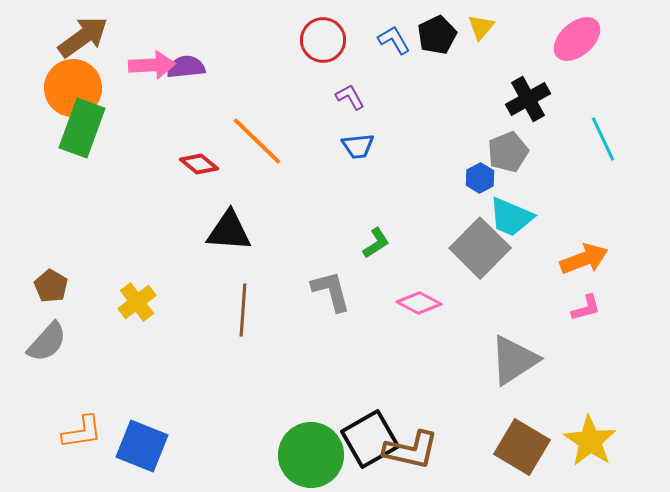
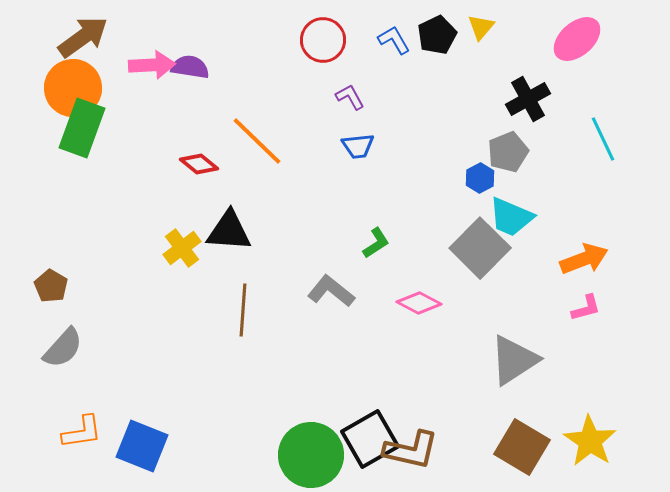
purple semicircle: moved 4 px right; rotated 15 degrees clockwise
gray L-shape: rotated 36 degrees counterclockwise
yellow cross: moved 45 px right, 54 px up
gray semicircle: moved 16 px right, 6 px down
